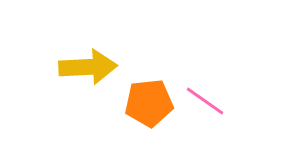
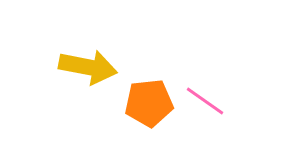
yellow arrow: rotated 14 degrees clockwise
